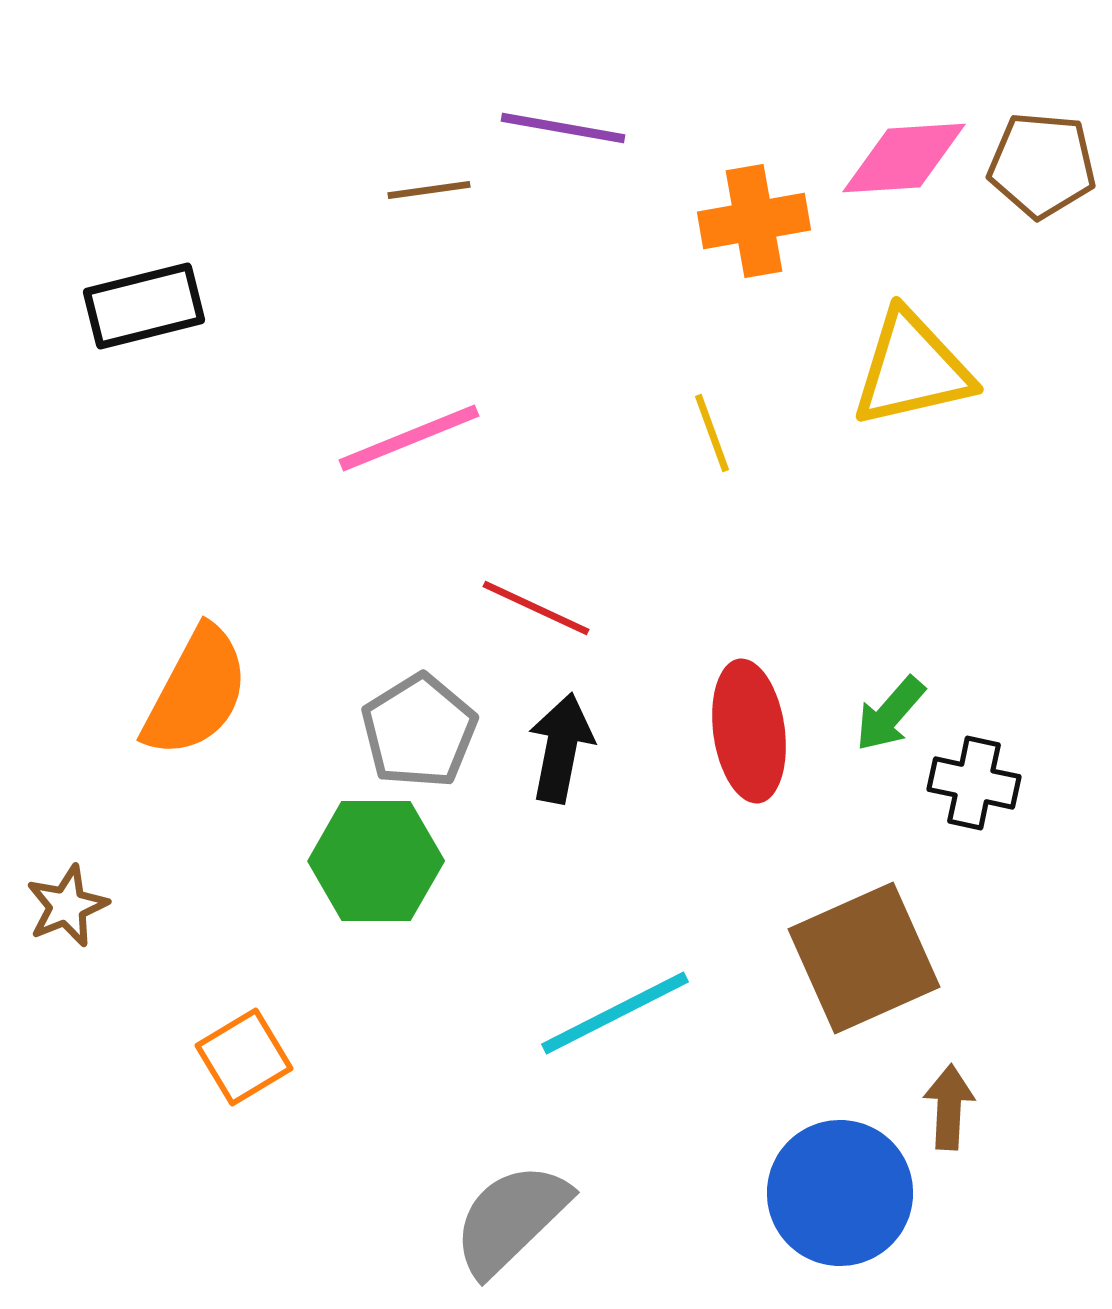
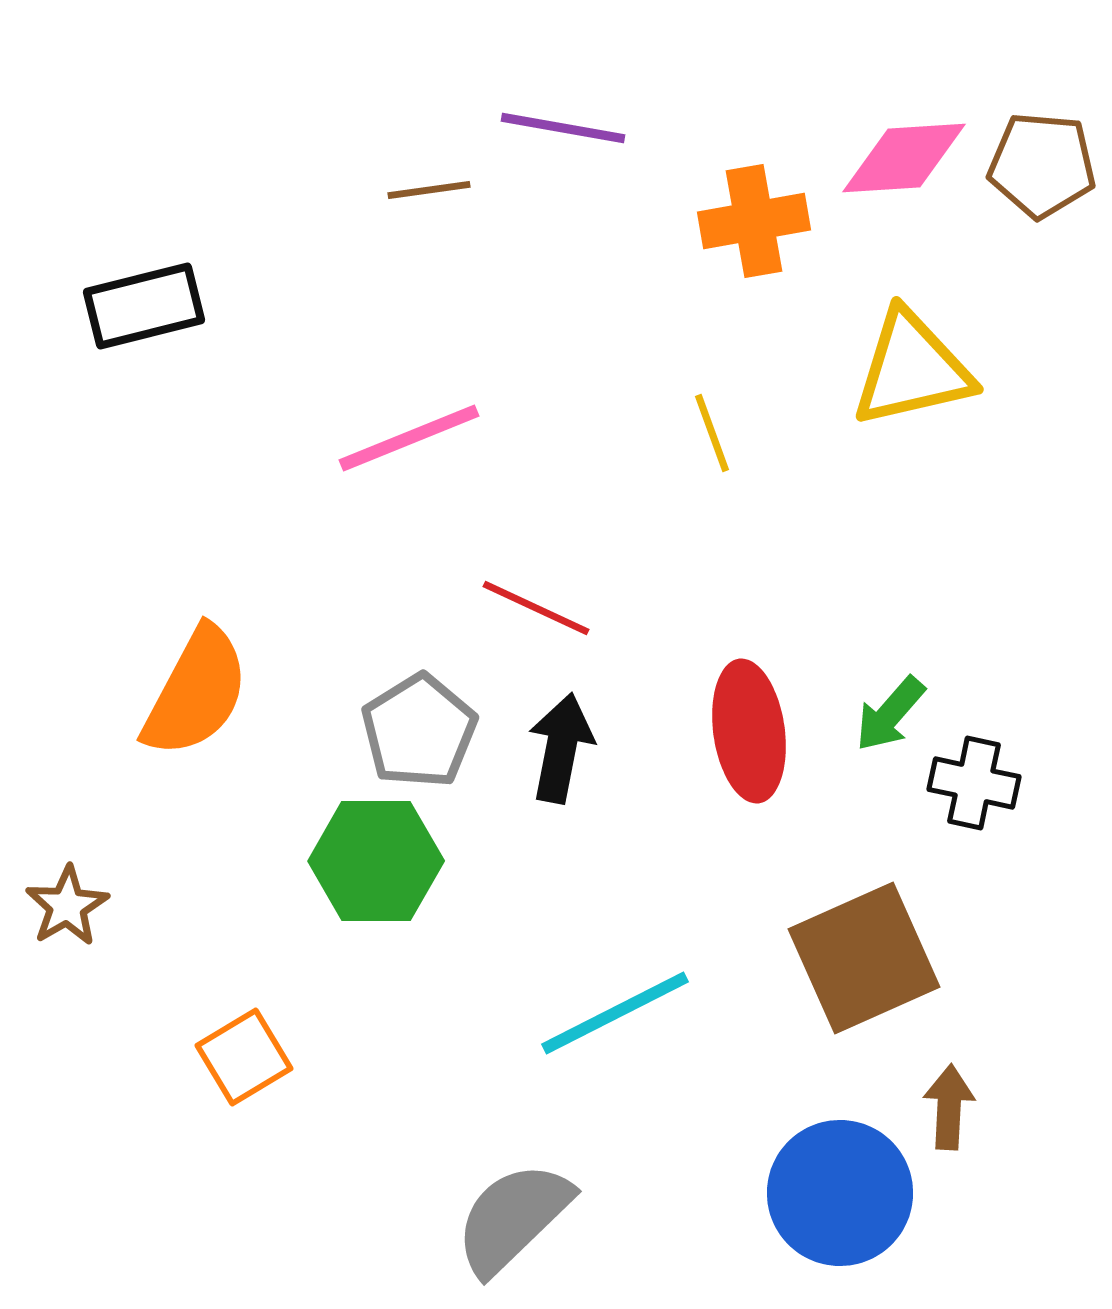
brown star: rotated 8 degrees counterclockwise
gray semicircle: moved 2 px right, 1 px up
